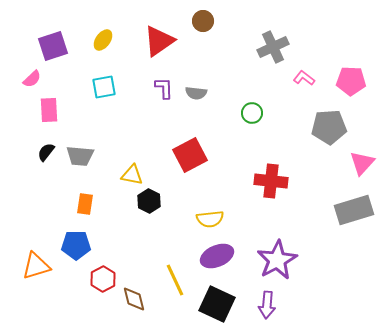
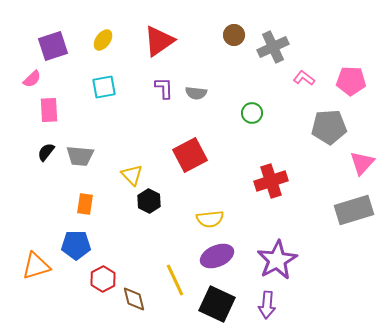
brown circle: moved 31 px right, 14 px down
yellow triangle: rotated 35 degrees clockwise
red cross: rotated 24 degrees counterclockwise
